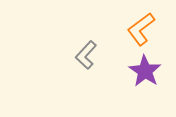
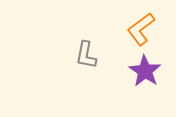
gray L-shape: rotated 32 degrees counterclockwise
